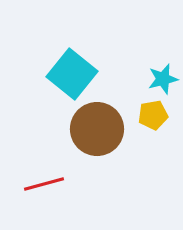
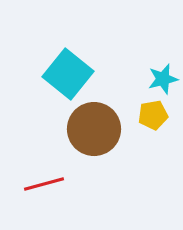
cyan square: moved 4 px left
brown circle: moved 3 px left
